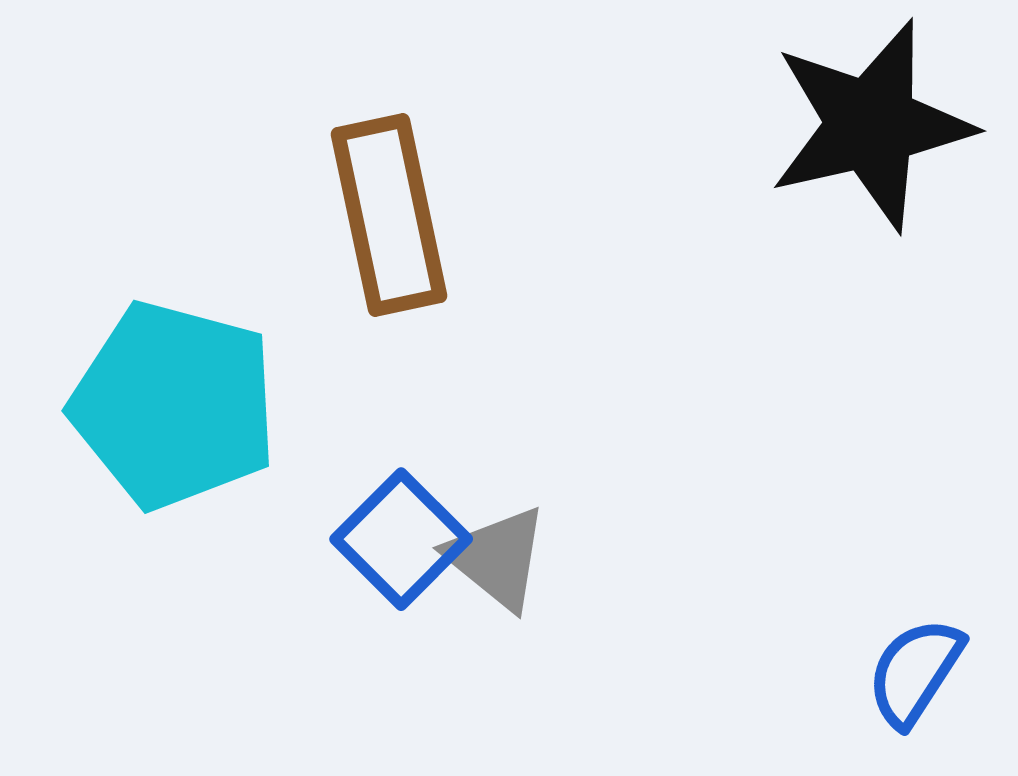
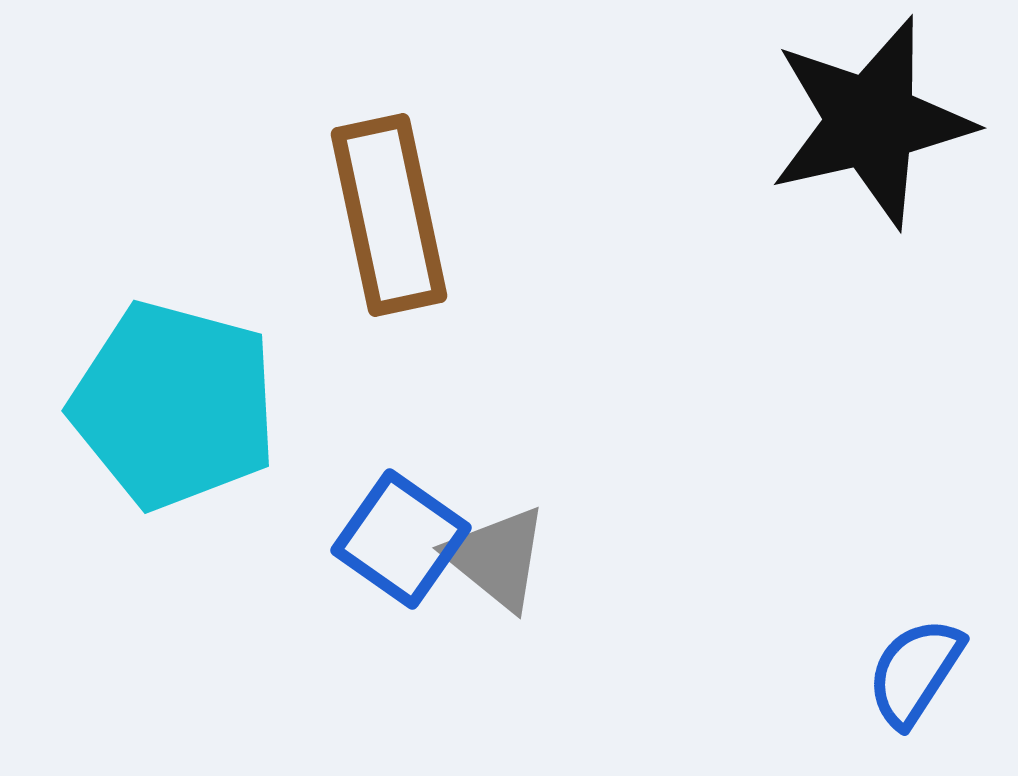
black star: moved 3 px up
blue square: rotated 10 degrees counterclockwise
